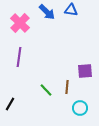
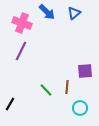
blue triangle: moved 3 px right, 3 px down; rotated 48 degrees counterclockwise
pink cross: moved 2 px right; rotated 24 degrees counterclockwise
purple line: moved 2 px right, 6 px up; rotated 18 degrees clockwise
